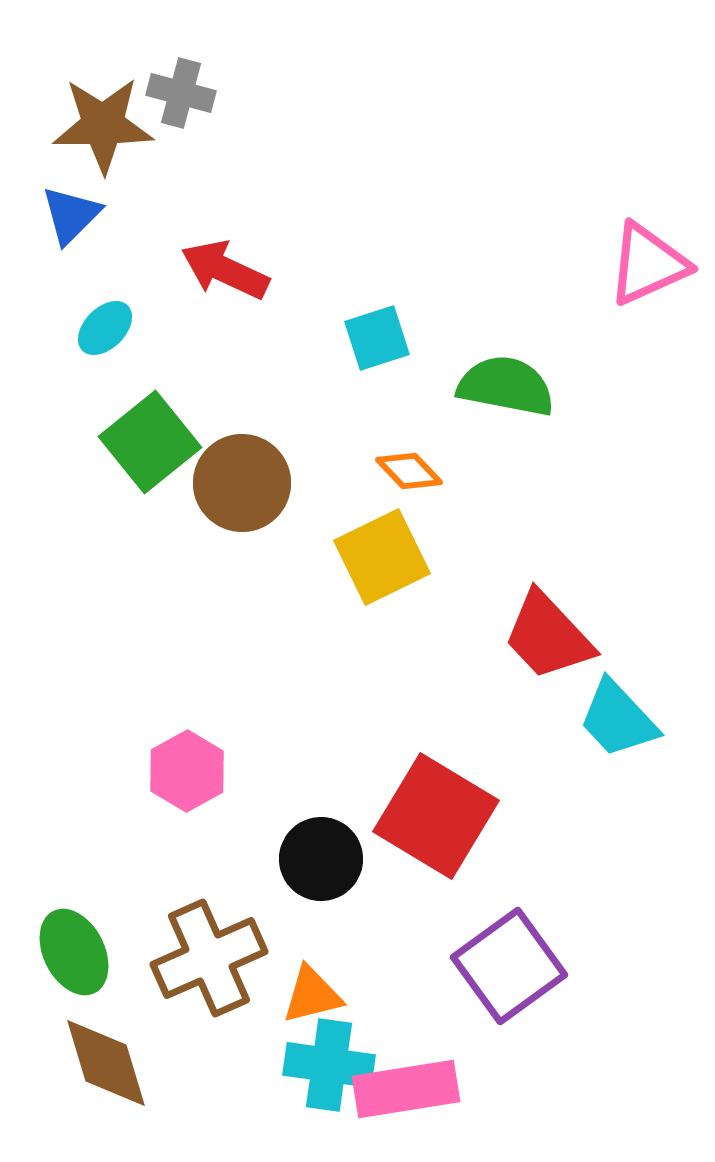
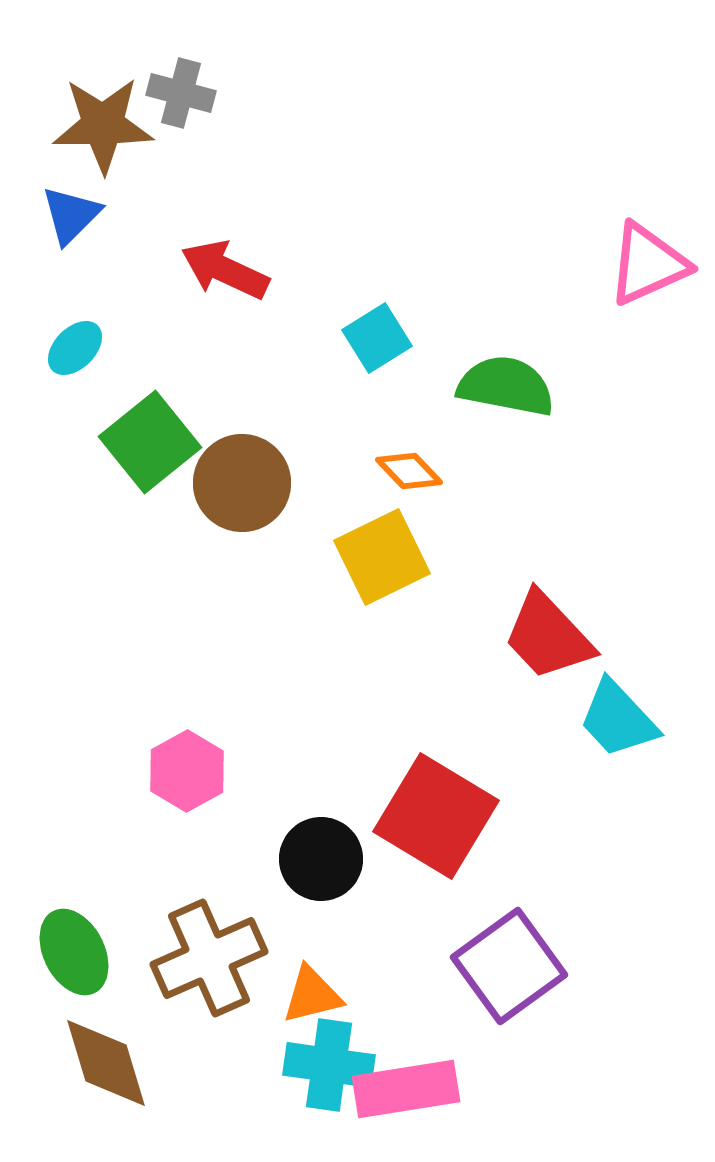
cyan ellipse: moved 30 px left, 20 px down
cyan square: rotated 14 degrees counterclockwise
